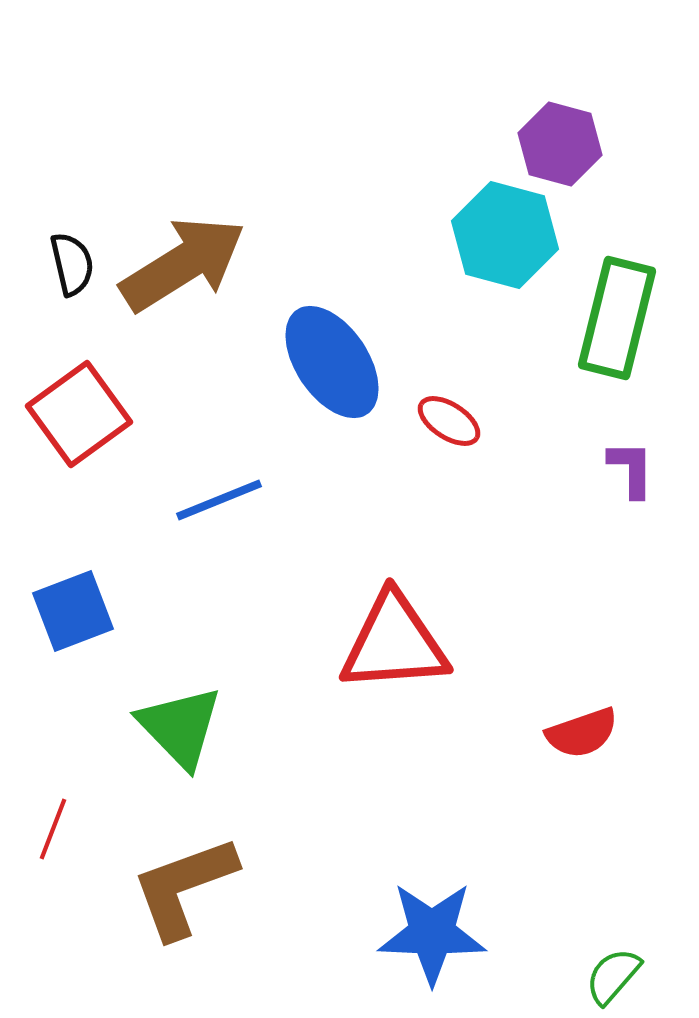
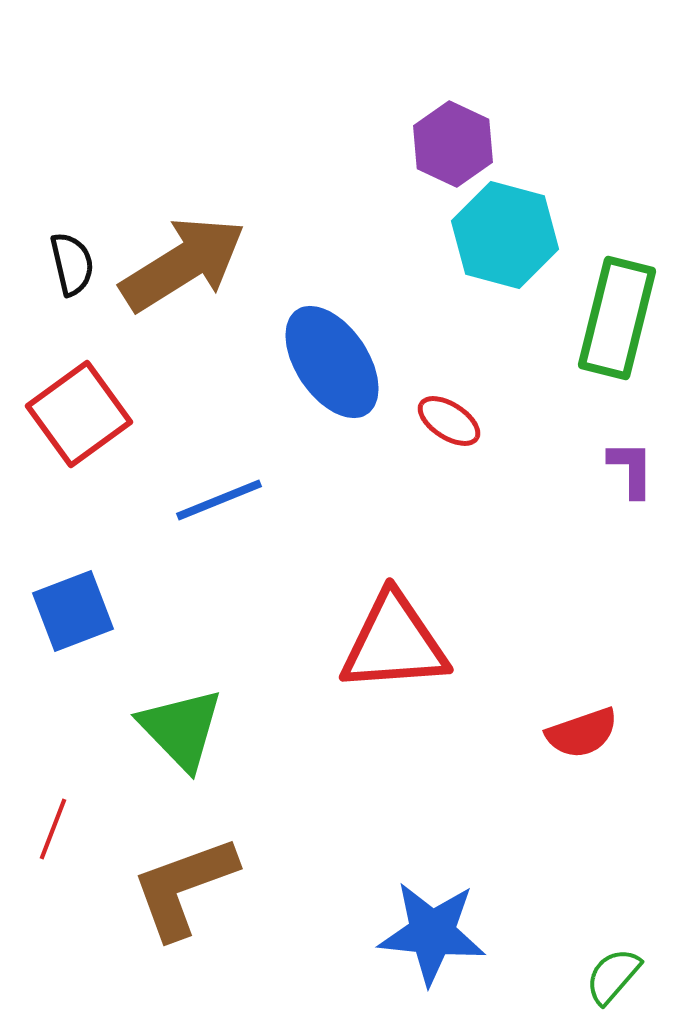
purple hexagon: moved 107 px left; rotated 10 degrees clockwise
green triangle: moved 1 px right, 2 px down
blue star: rotated 4 degrees clockwise
